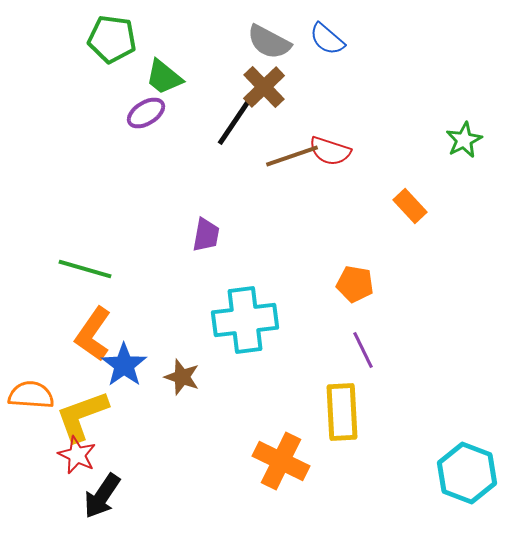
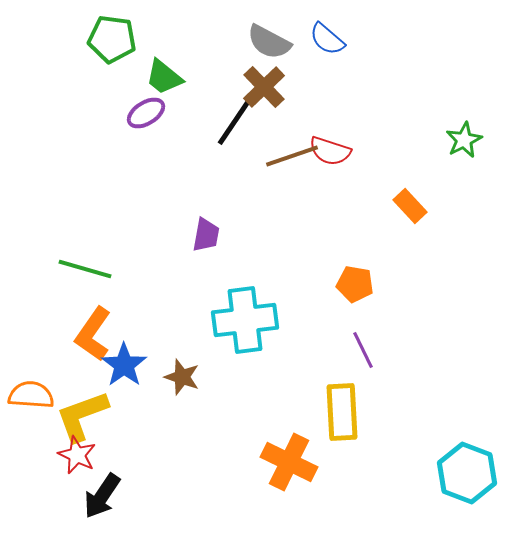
orange cross: moved 8 px right, 1 px down
